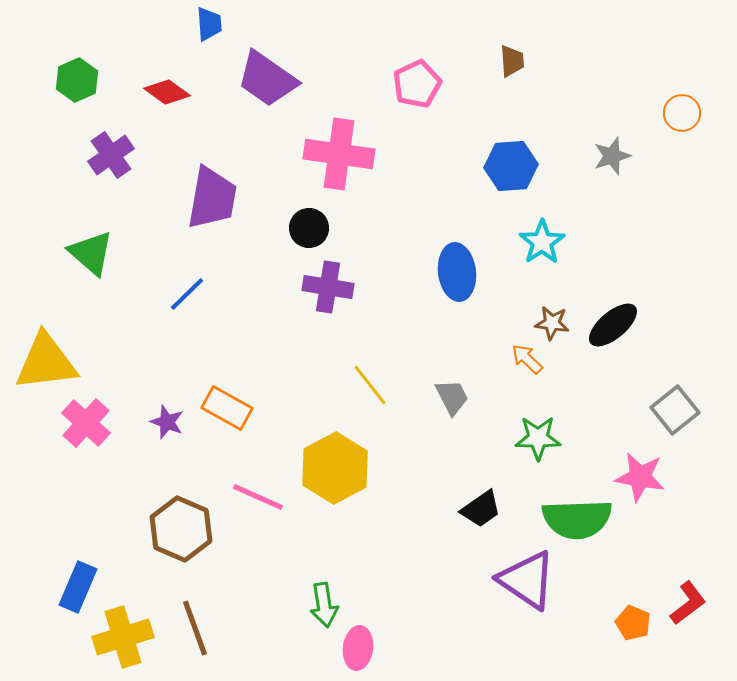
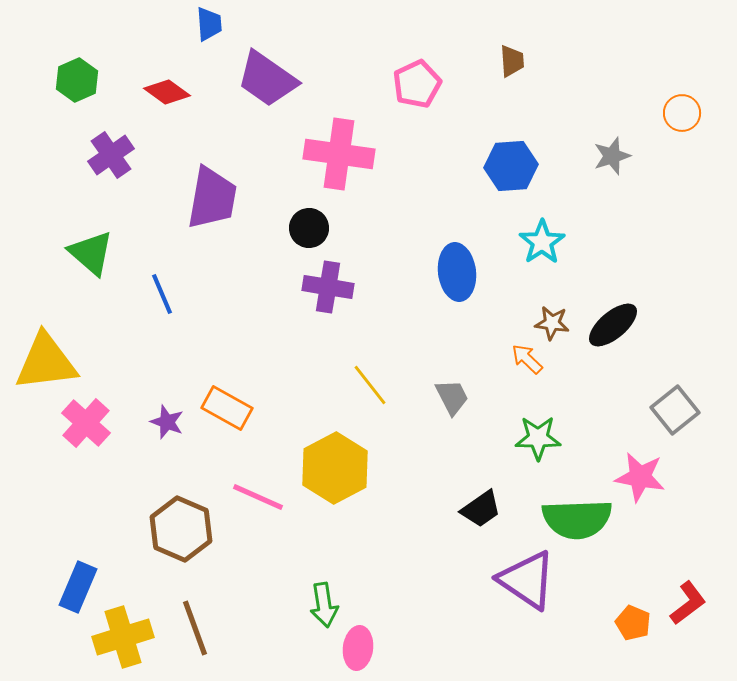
blue line at (187, 294): moved 25 px left; rotated 69 degrees counterclockwise
